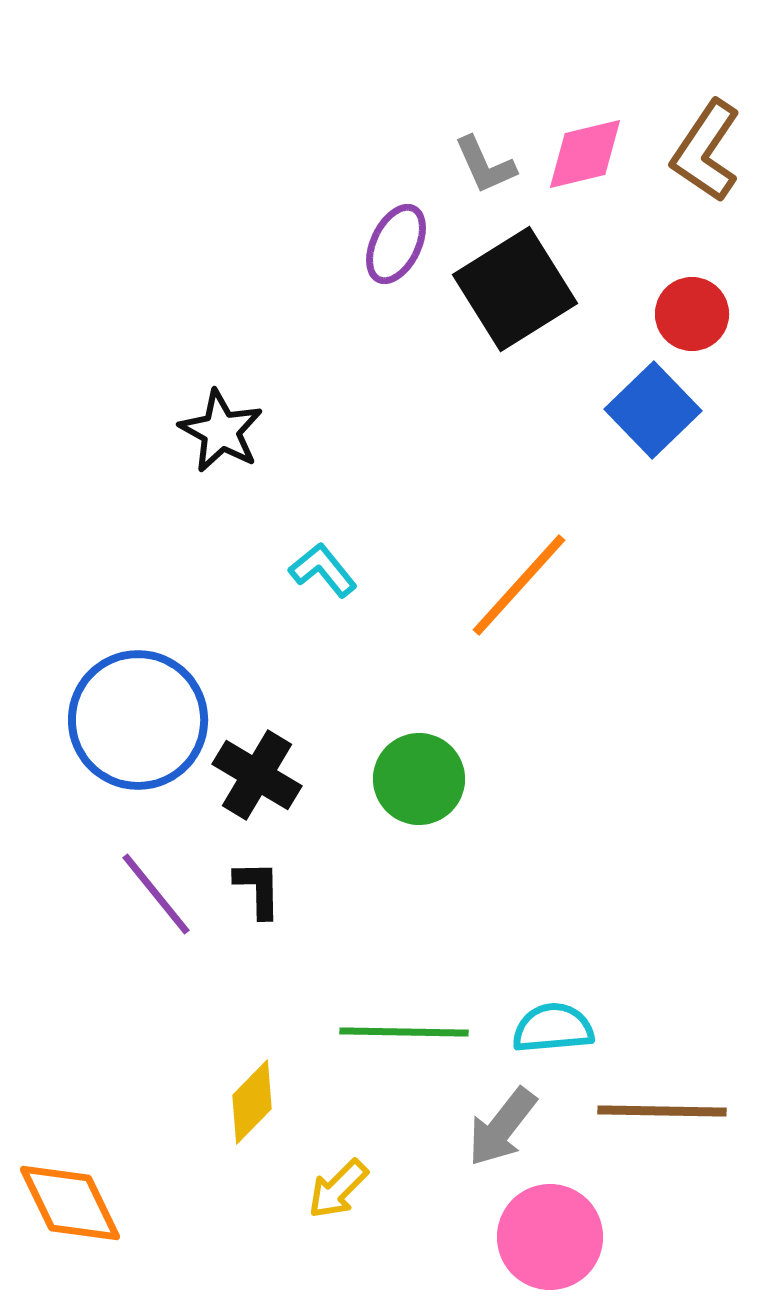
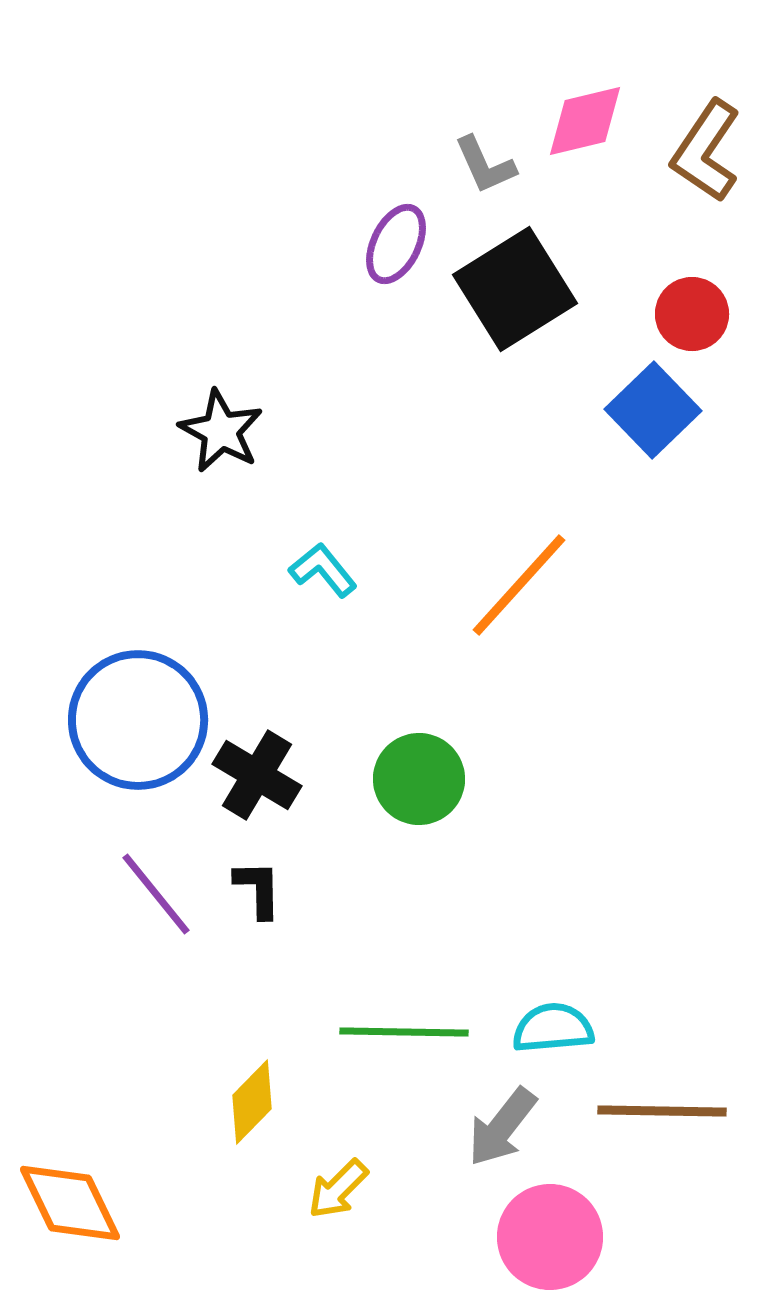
pink diamond: moved 33 px up
